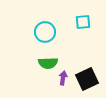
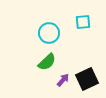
cyan circle: moved 4 px right, 1 px down
green semicircle: moved 1 px left, 1 px up; rotated 42 degrees counterclockwise
purple arrow: moved 2 px down; rotated 32 degrees clockwise
